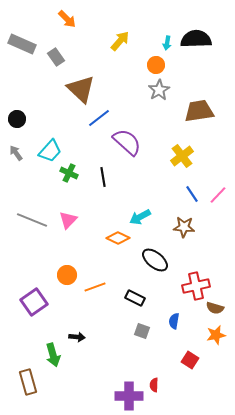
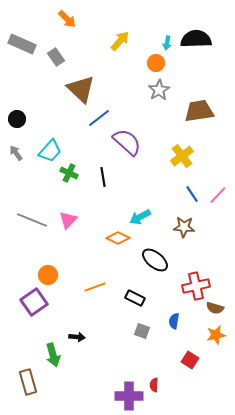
orange circle at (156, 65): moved 2 px up
orange circle at (67, 275): moved 19 px left
